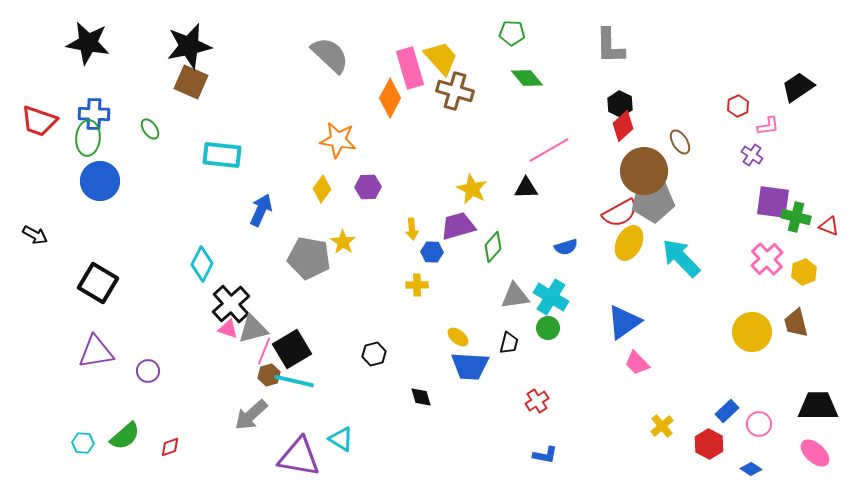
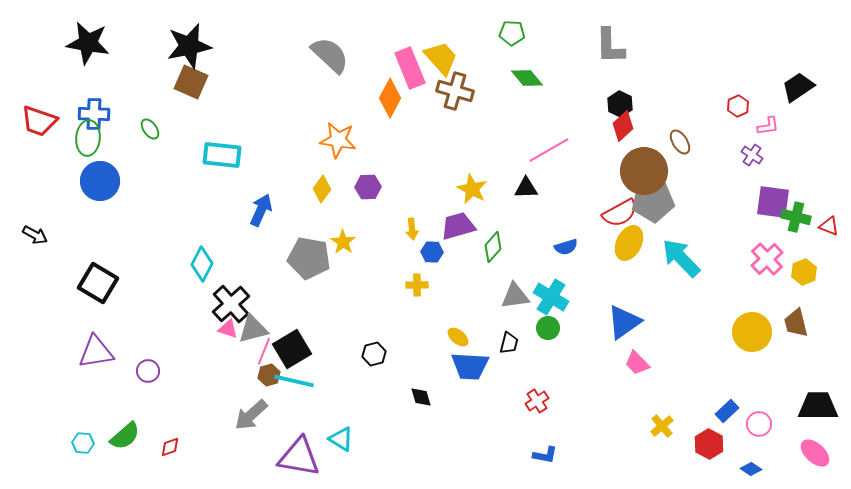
pink rectangle at (410, 68): rotated 6 degrees counterclockwise
